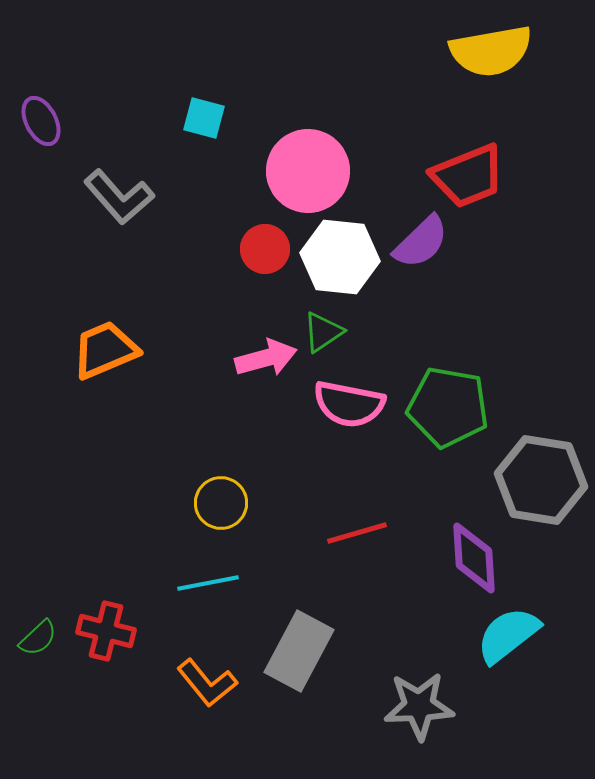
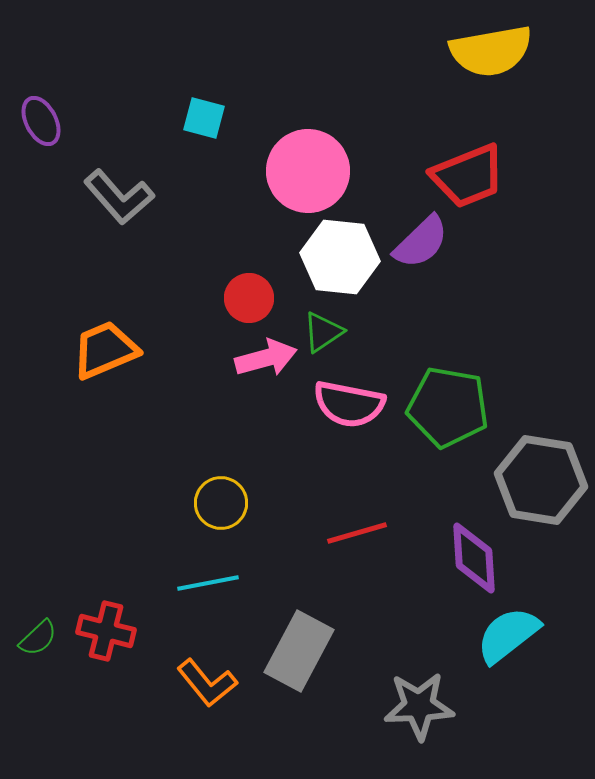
red circle: moved 16 px left, 49 px down
